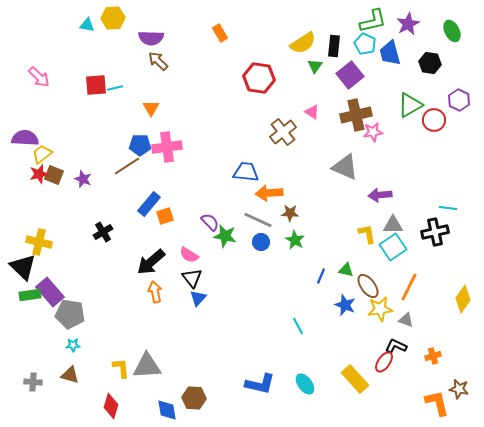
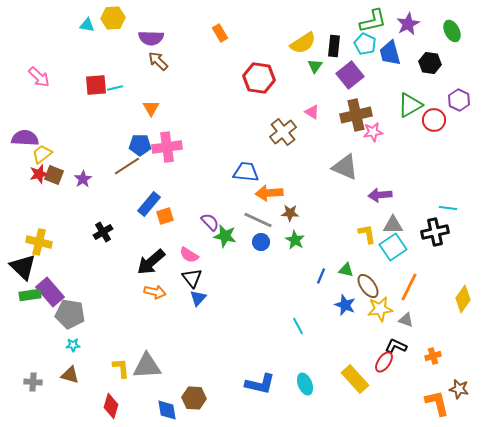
purple star at (83, 179): rotated 18 degrees clockwise
orange arrow at (155, 292): rotated 115 degrees clockwise
cyan ellipse at (305, 384): rotated 15 degrees clockwise
